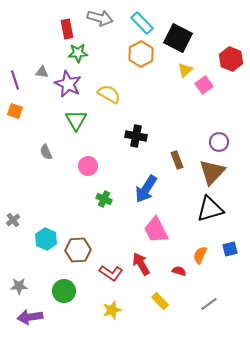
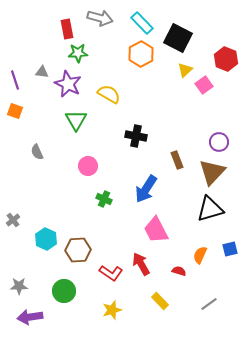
red hexagon: moved 5 px left
gray semicircle: moved 9 px left
